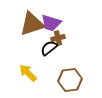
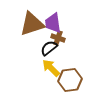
purple trapezoid: moved 2 px right; rotated 65 degrees clockwise
brown cross: rotated 32 degrees clockwise
yellow arrow: moved 23 px right, 5 px up
